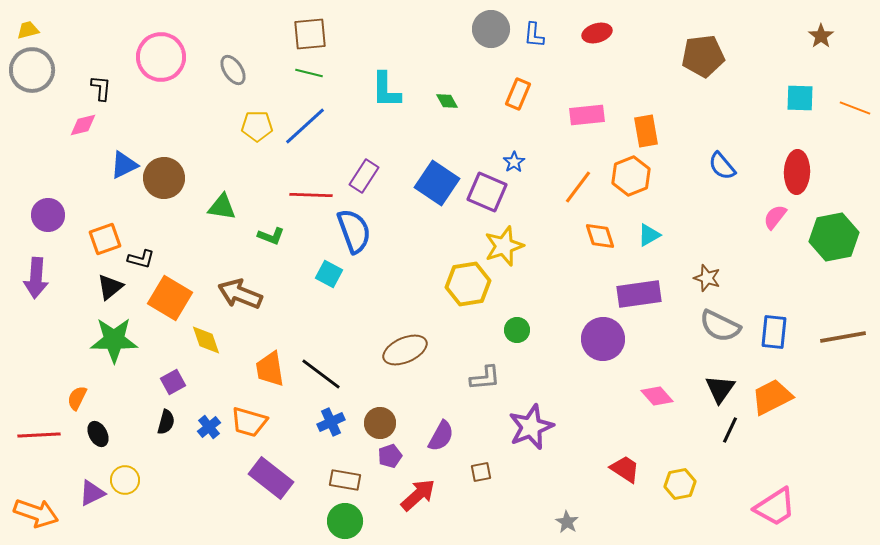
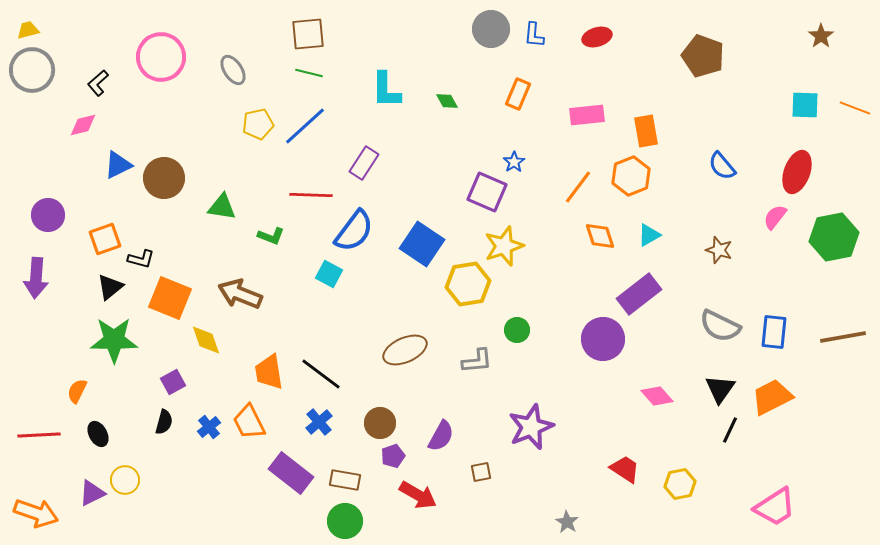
red ellipse at (597, 33): moved 4 px down
brown square at (310, 34): moved 2 px left
brown pentagon at (703, 56): rotated 27 degrees clockwise
black L-shape at (101, 88): moved 3 px left, 5 px up; rotated 136 degrees counterclockwise
cyan square at (800, 98): moved 5 px right, 7 px down
yellow pentagon at (257, 126): moved 1 px right, 2 px up; rotated 12 degrees counterclockwise
blue triangle at (124, 165): moved 6 px left
red ellipse at (797, 172): rotated 18 degrees clockwise
purple rectangle at (364, 176): moved 13 px up
blue square at (437, 183): moved 15 px left, 61 px down
blue semicircle at (354, 231): rotated 57 degrees clockwise
brown star at (707, 278): moved 12 px right, 28 px up
purple rectangle at (639, 294): rotated 30 degrees counterclockwise
orange square at (170, 298): rotated 9 degrees counterclockwise
orange trapezoid at (270, 369): moved 1 px left, 3 px down
gray L-shape at (485, 378): moved 8 px left, 17 px up
orange semicircle at (77, 398): moved 7 px up
black semicircle at (166, 422): moved 2 px left
orange trapezoid at (249, 422): rotated 48 degrees clockwise
blue cross at (331, 422): moved 12 px left; rotated 16 degrees counterclockwise
purple pentagon at (390, 456): moved 3 px right
purple rectangle at (271, 478): moved 20 px right, 5 px up
red arrow at (418, 495): rotated 72 degrees clockwise
